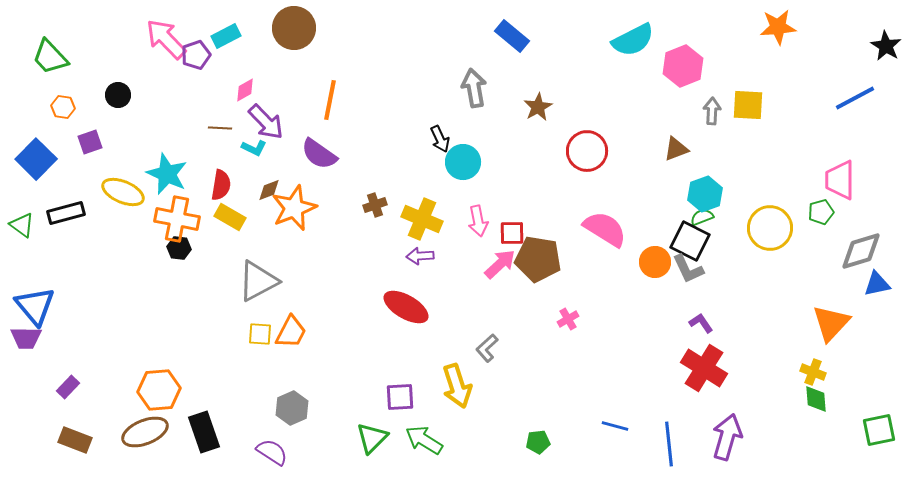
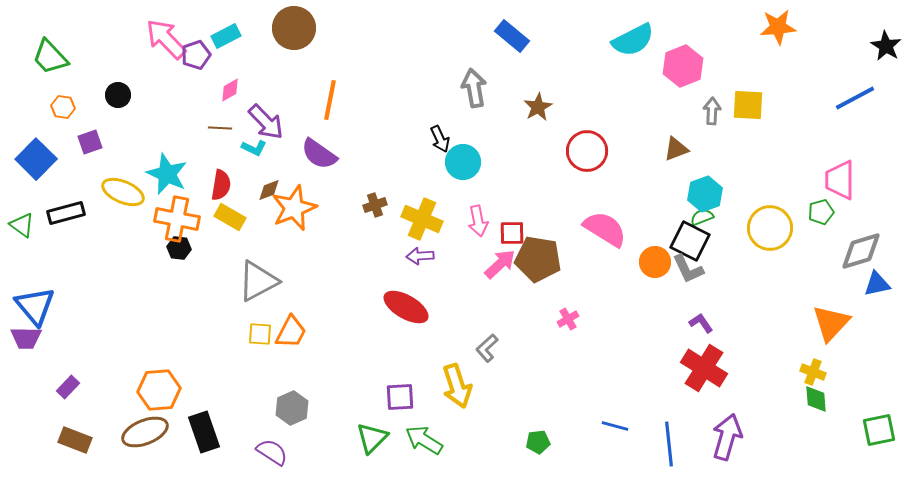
pink diamond at (245, 90): moved 15 px left
